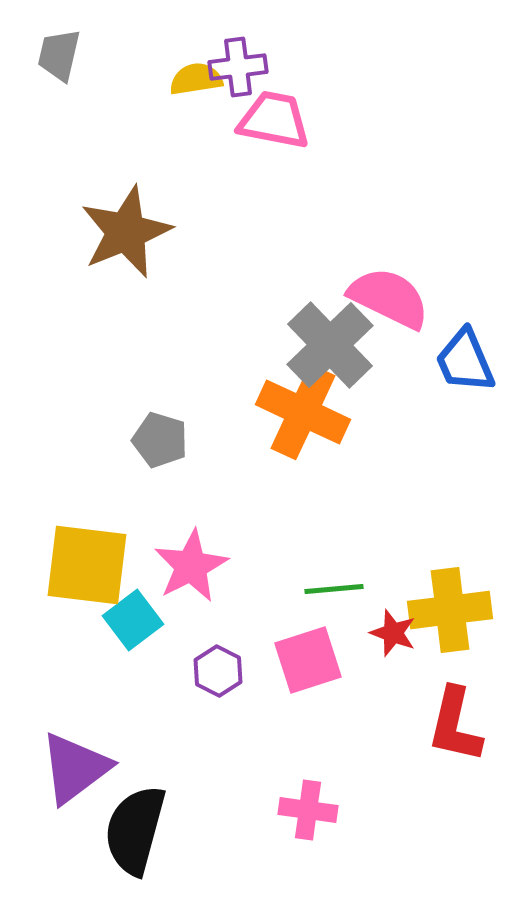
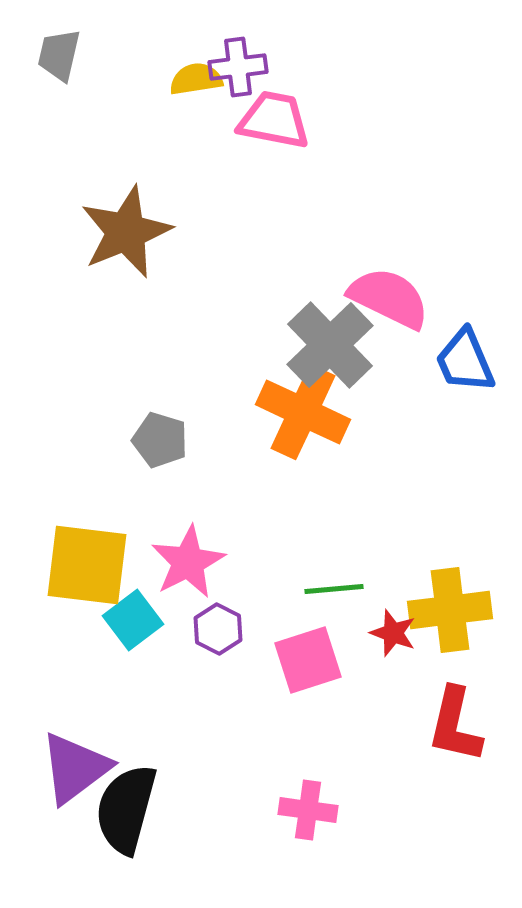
pink star: moved 3 px left, 4 px up
purple hexagon: moved 42 px up
black semicircle: moved 9 px left, 21 px up
